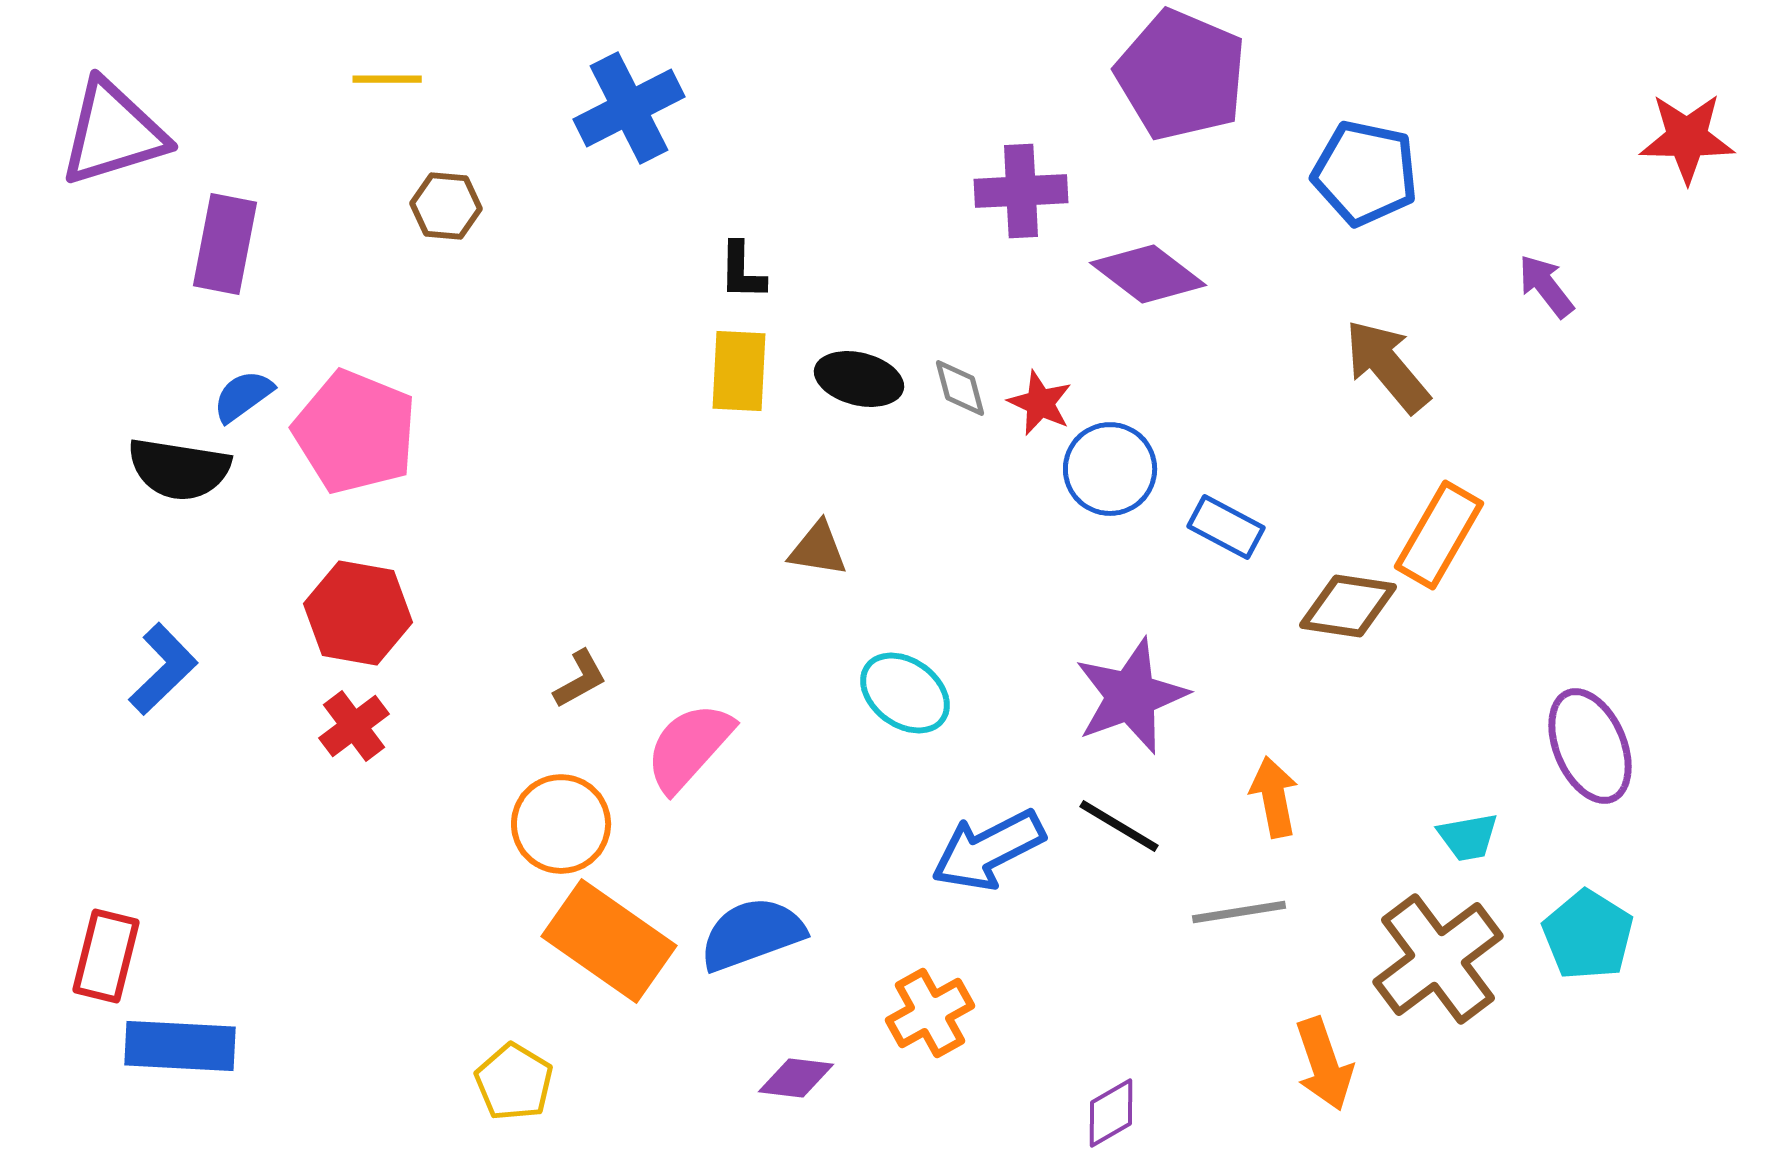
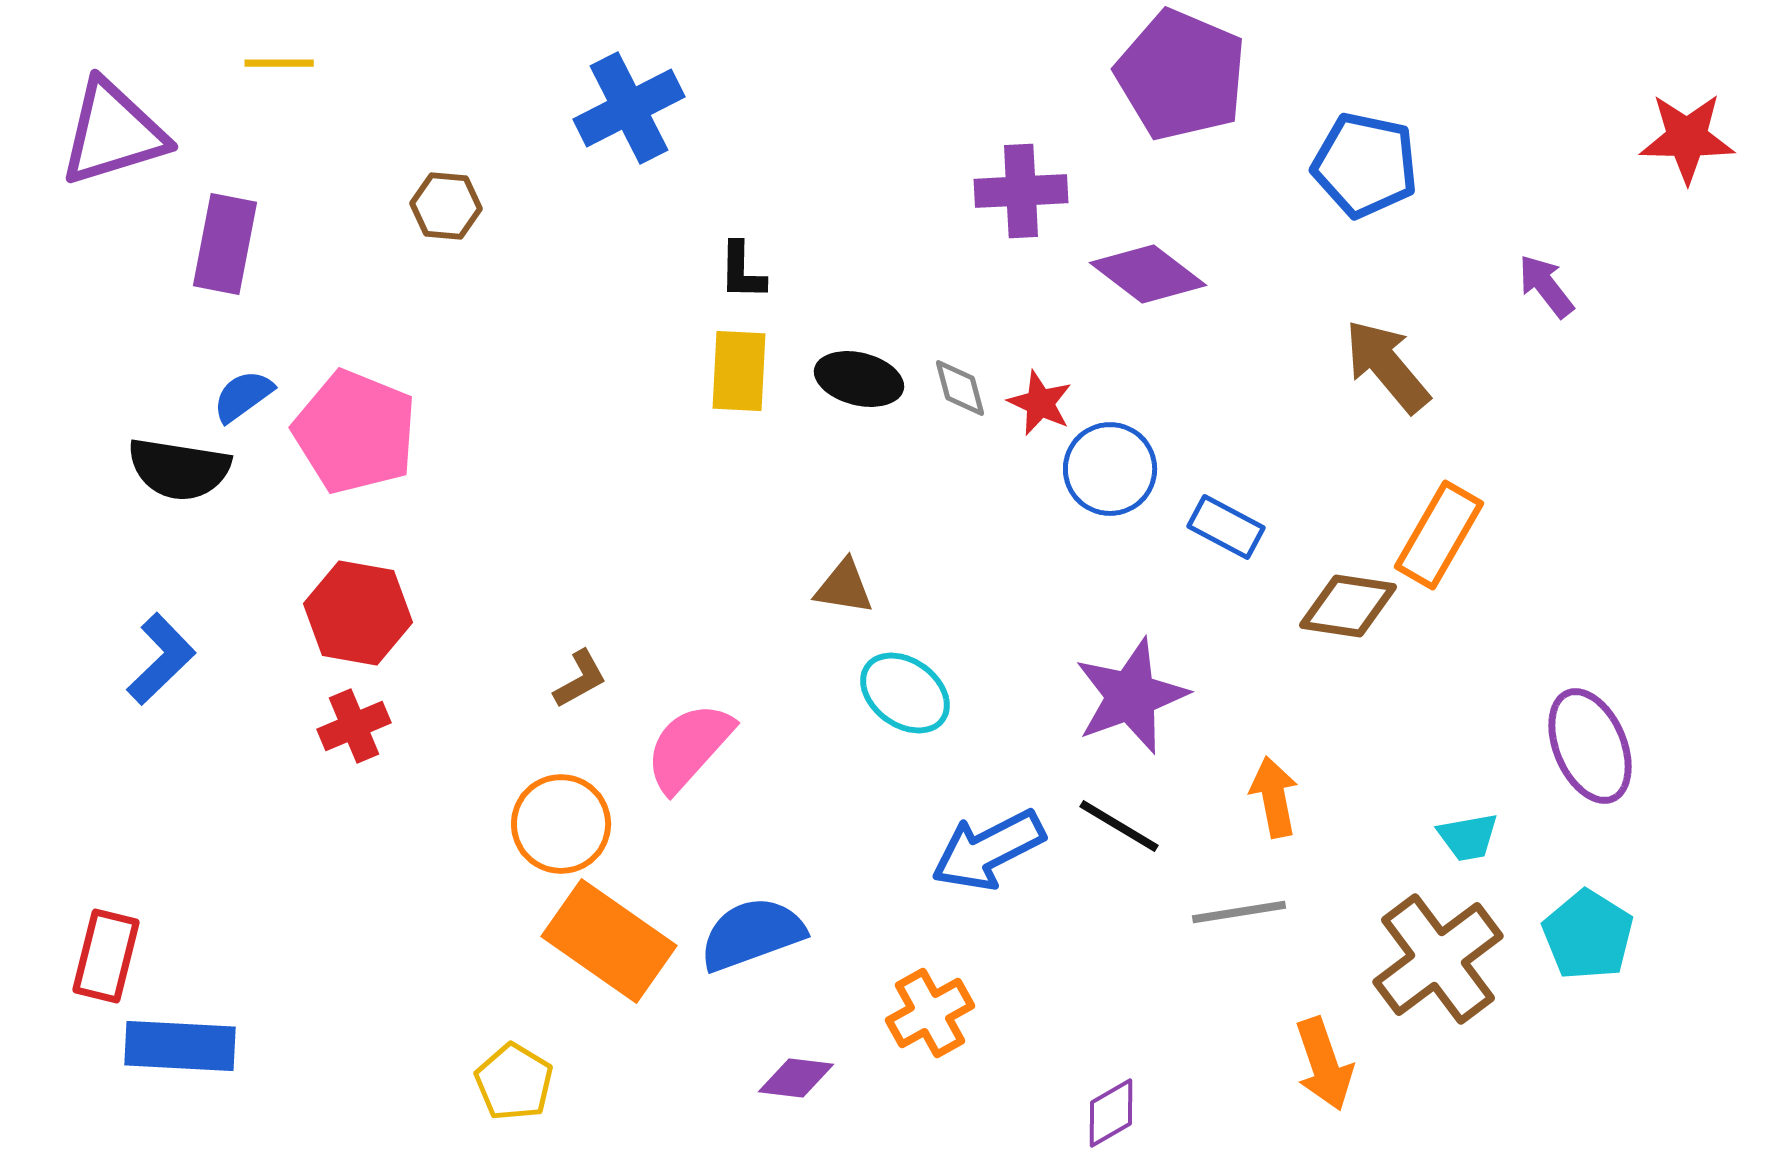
yellow line at (387, 79): moved 108 px left, 16 px up
blue pentagon at (1365, 173): moved 8 px up
brown triangle at (818, 549): moved 26 px right, 38 px down
blue L-shape at (163, 669): moved 2 px left, 10 px up
red cross at (354, 726): rotated 14 degrees clockwise
